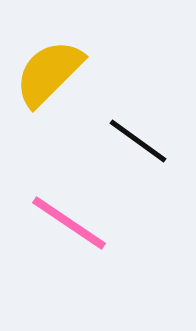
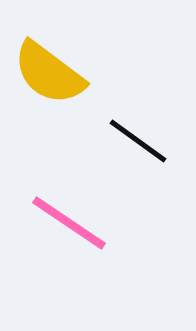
yellow semicircle: rotated 98 degrees counterclockwise
